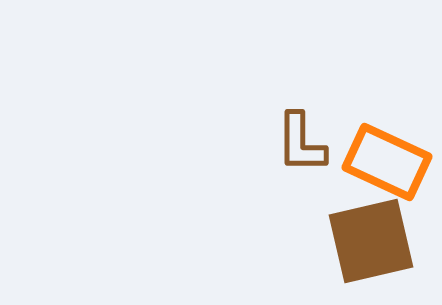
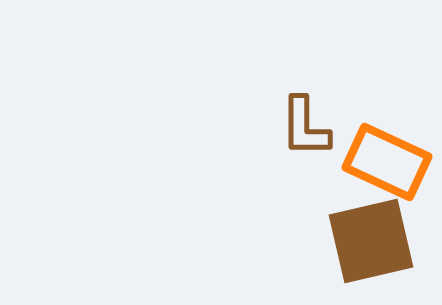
brown L-shape: moved 4 px right, 16 px up
